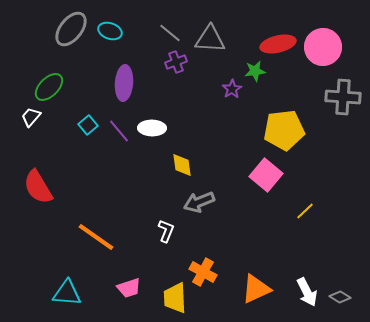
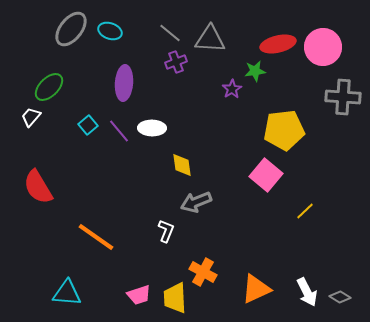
gray arrow: moved 3 px left
pink trapezoid: moved 10 px right, 7 px down
